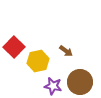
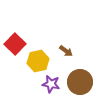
red square: moved 1 px right, 3 px up
purple star: moved 2 px left, 2 px up
